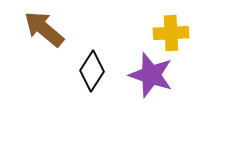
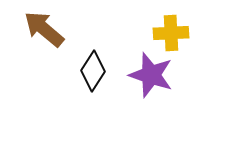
black diamond: moved 1 px right
